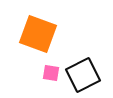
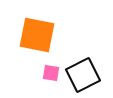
orange square: moved 1 px left, 1 px down; rotated 9 degrees counterclockwise
